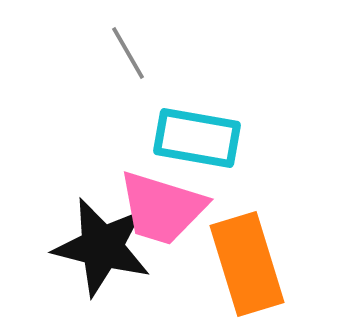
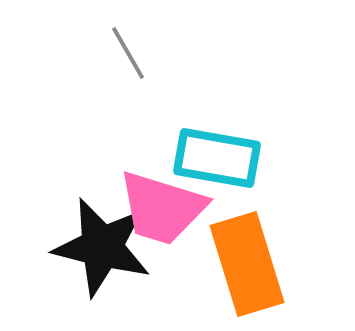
cyan rectangle: moved 20 px right, 20 px down
